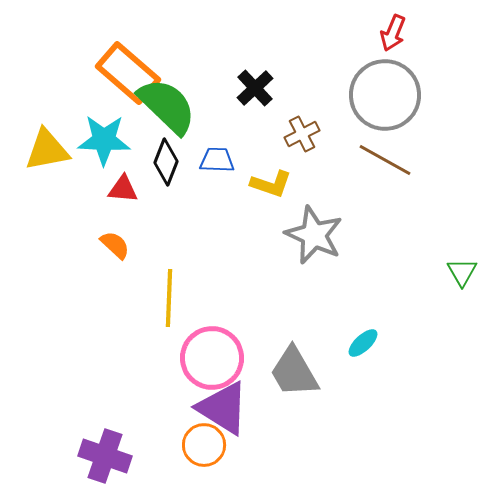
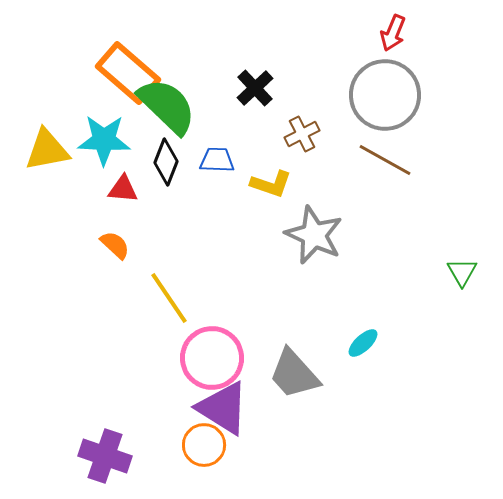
yellow line: rotated 36 degrees counterclockwise
gray trapezoid: moved 2 px down; rotated 12 degrees counterclockwise
